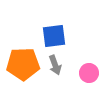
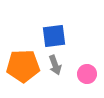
orange pentagon: moved 2 px down
pink circle: moved 2 px left, 1 px down
